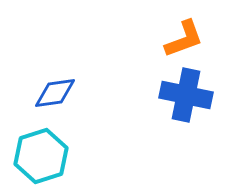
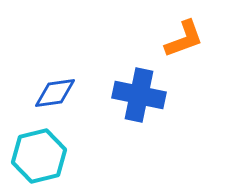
blue cross: moved 47 px left
cyan hexagon: moved 2 px left; rotated 4 degrees clockwise
